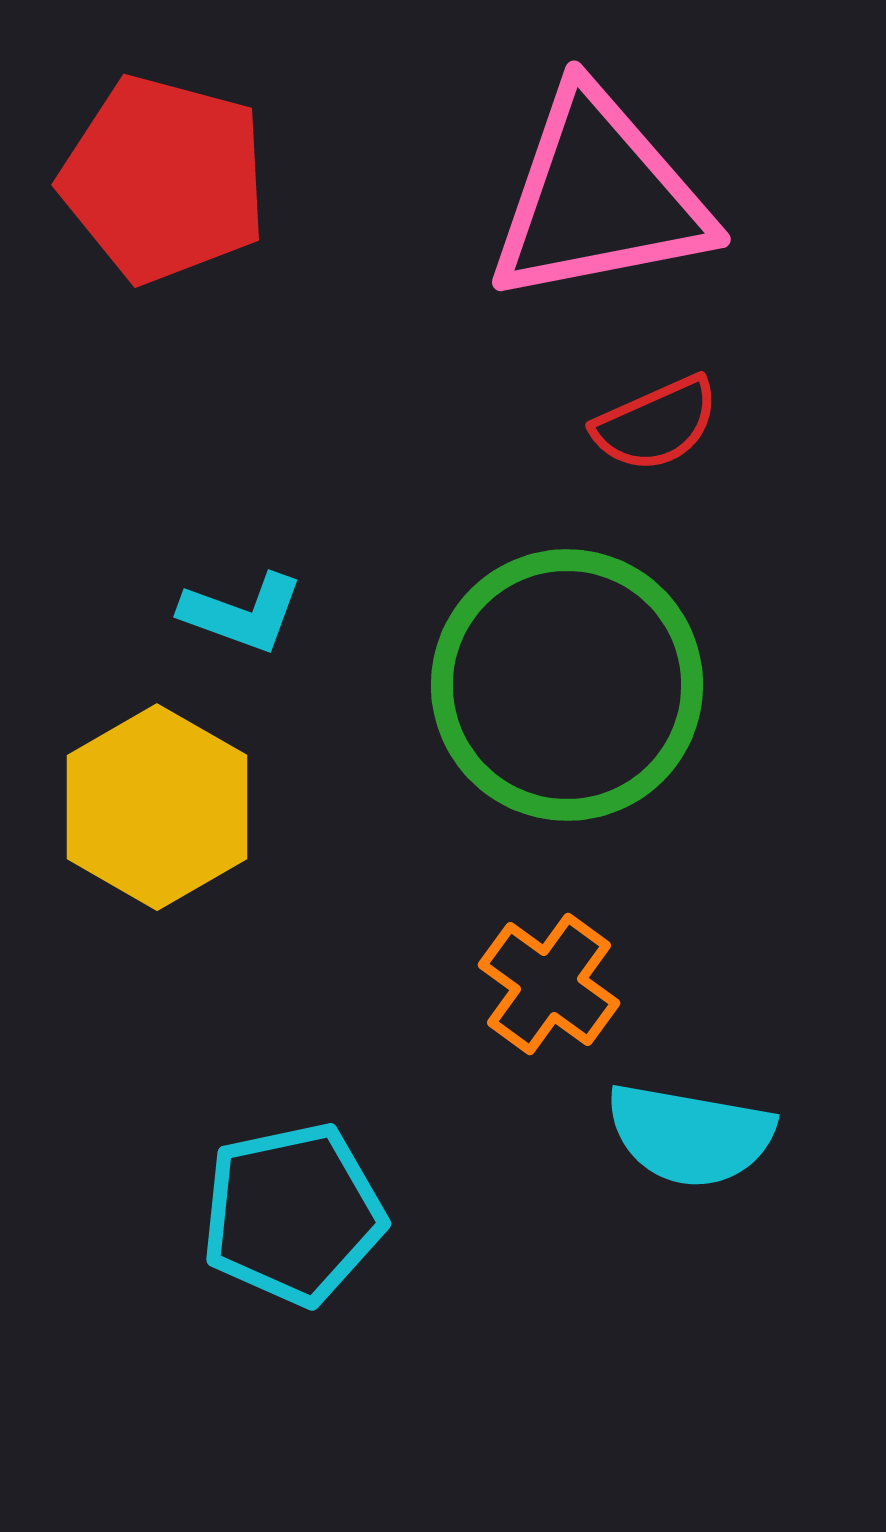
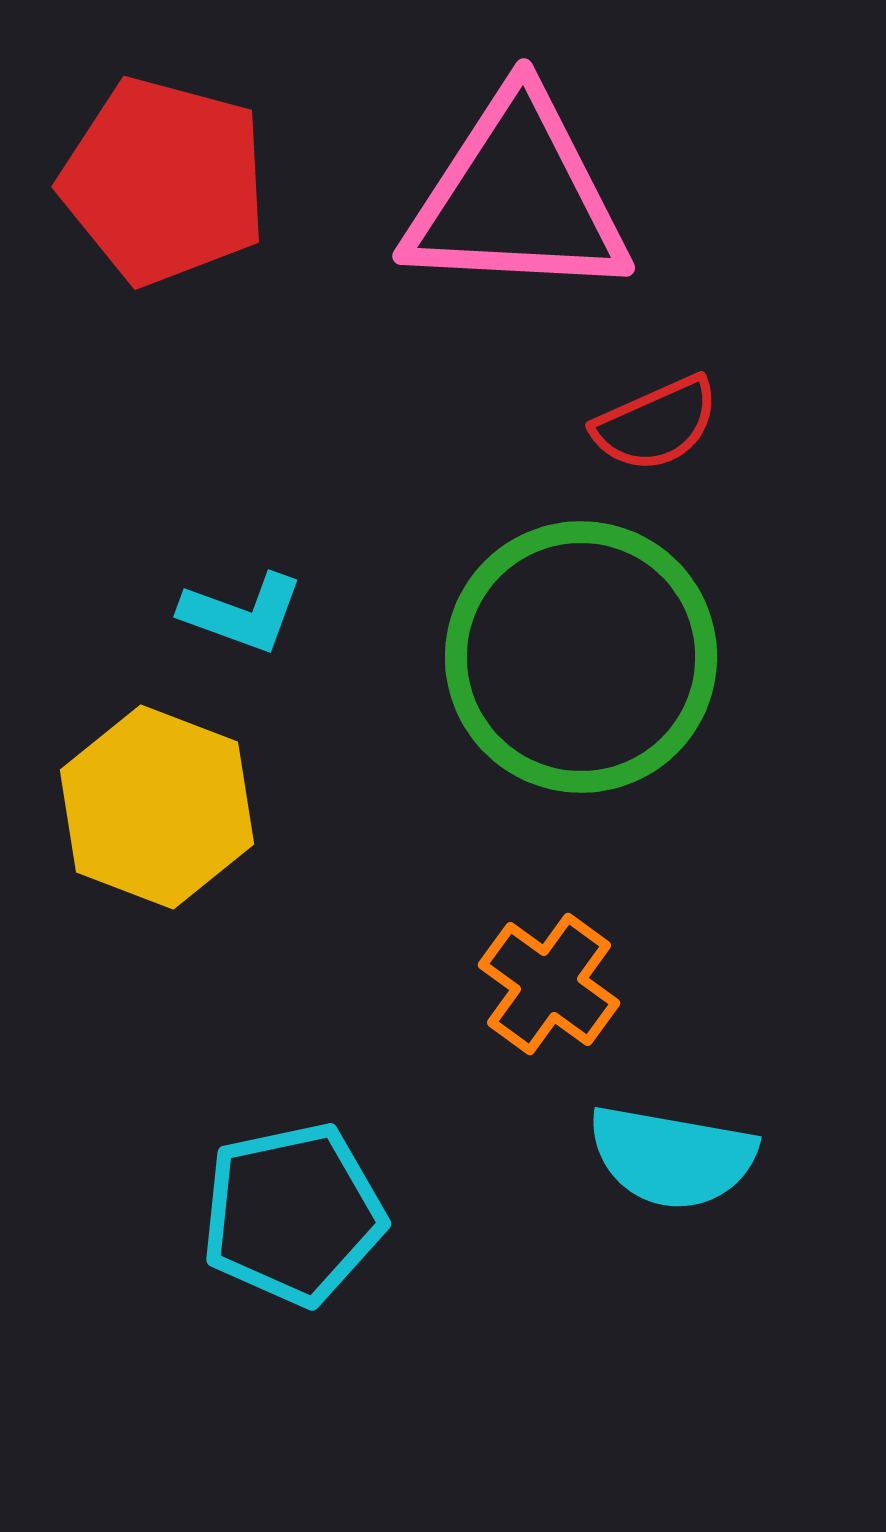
red pentagon: moved 2 px down
pink triangle: moved 82 px left; rotated 14 degrees clockwise
green circle: moved 14 px right, 28 px up
yellow hexagon: rotated 9 degrees counterclockwise
cyan semicircle: moved 18 px left, 22 px down
